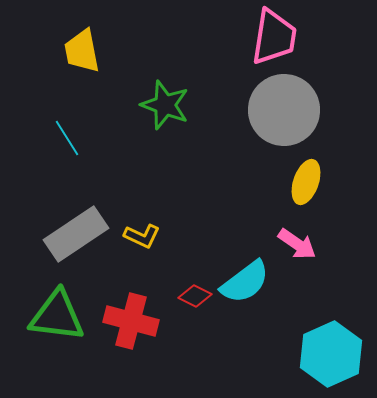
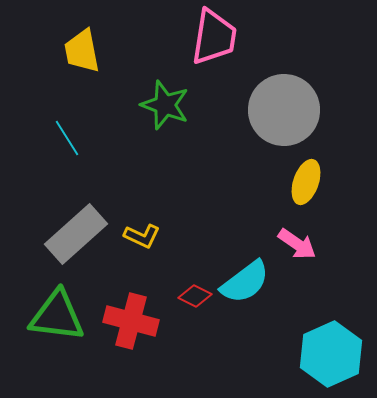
pink trapezoid: moved 60 px left
gray rectangle: rotated 8 degrees counterclockwise
